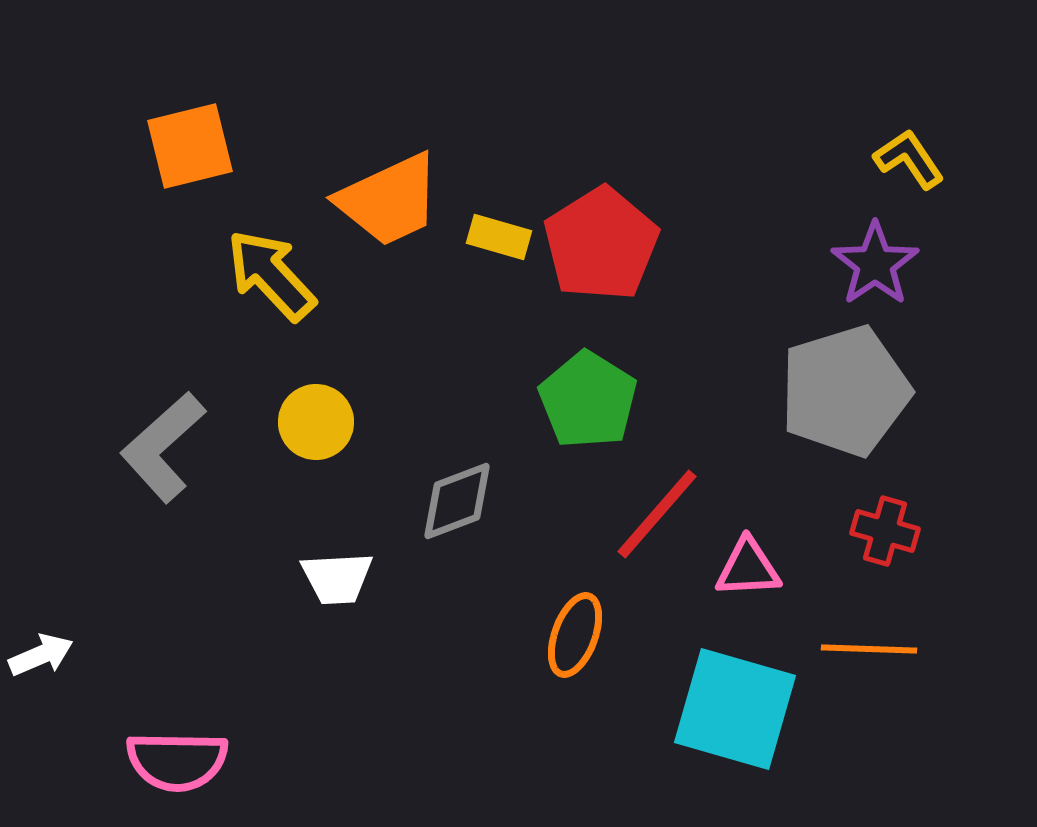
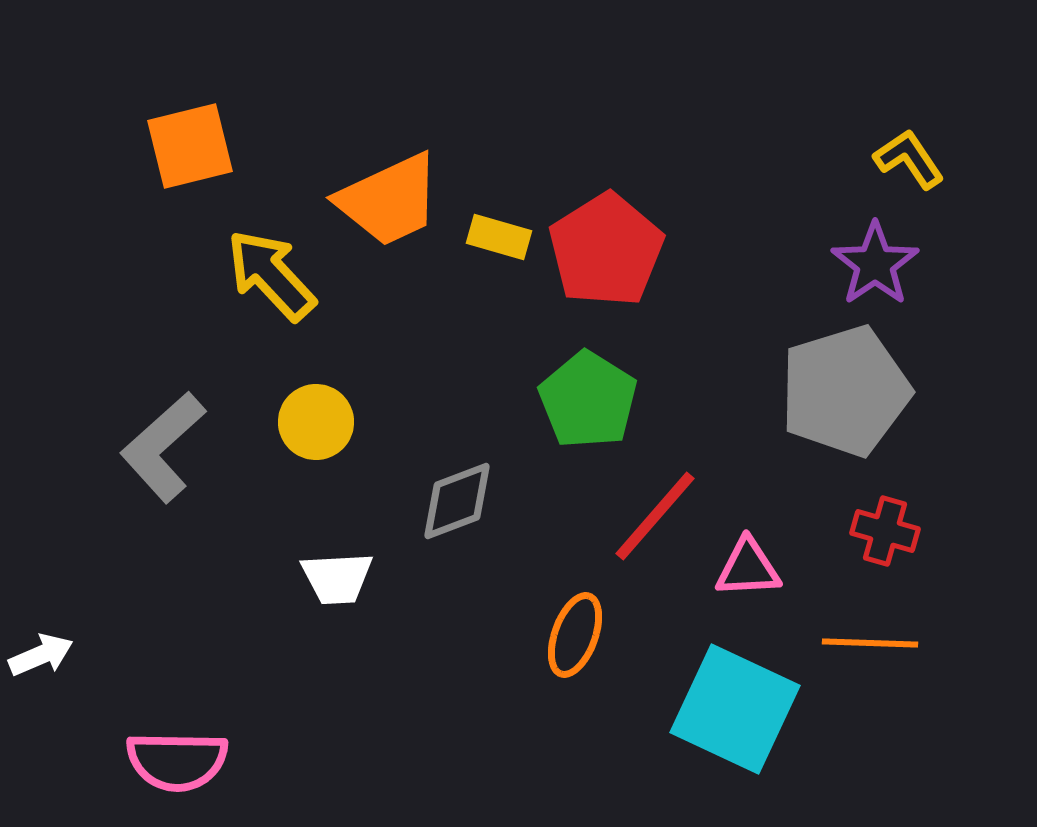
red pentagon: moved 5 px right, 6 px down
red line: moved 2 px left, 2 px down
orange line: moved 1 px right, 6 px up
cyan square: rotated 9 degrees clockwise
